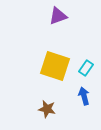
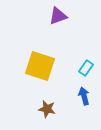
yellow square: moved 15 px left
